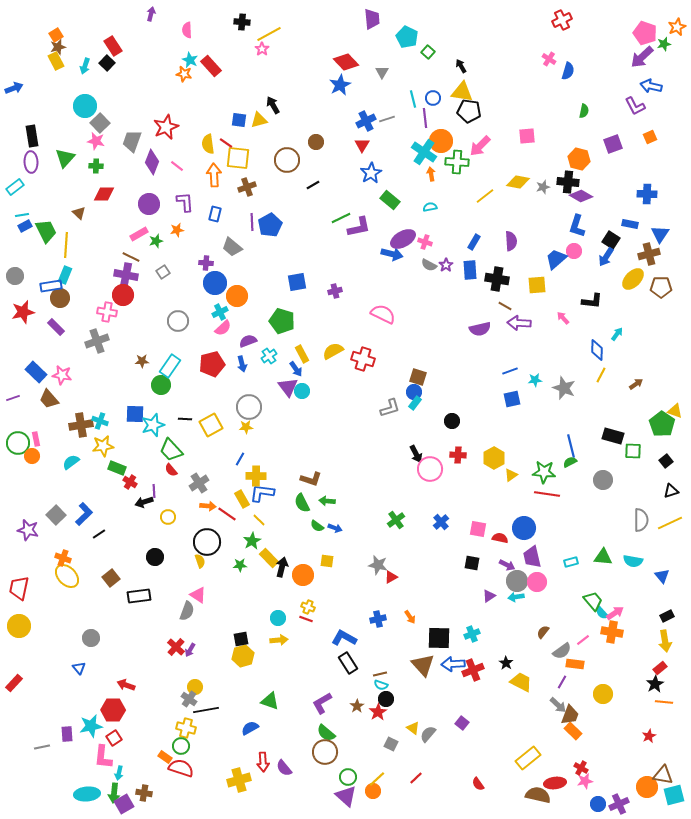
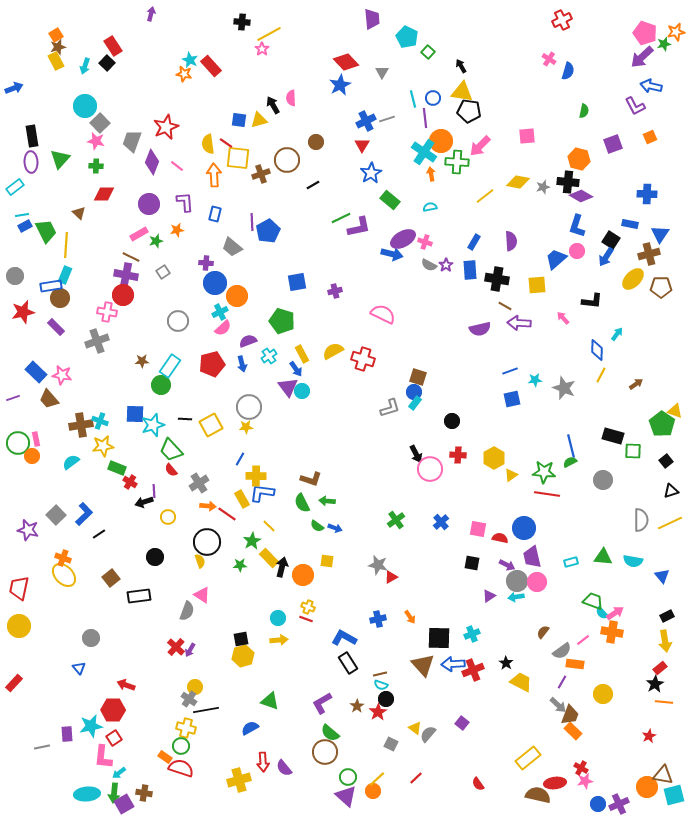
orange star at (677, 27): moved 1 px left, 5 px down; rotated 12 degrees clockwise
pink semicircle at (187, 30): moved 104 px right, 68 px down
green triangle at (65, 158): moved 5 px left, 1 px down
brown cross at (247, 187): moved 14 px right, 13 px up
blue pentagon at (270, 225): moved 2 px left, 6 px down
pink circle at (574, 251): moved 3 px right
yellow line at (259, 520): moved 10 px right, 6 px down
yellow ellipse at (67, 576): moved 3 px left, 1 px up
pink triangle at (198, 595): moved 4 px right
green trapezoid at (593, 601): rotated 30 degrees counterclockwise
yellow triangle at (413, 728): moved 2 px right
green semicircle at (326, 733): moved 4 px right
cyan arrow at (119, 773): rotated 40 degrees clockwise
